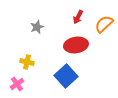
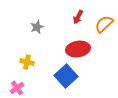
red ellipse: moved 2 px right, 4 px down
pink cross: moved 4 px down
